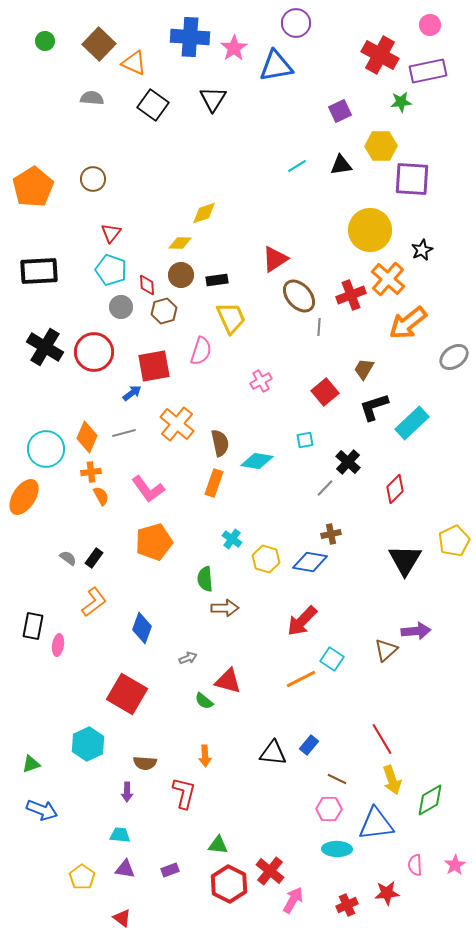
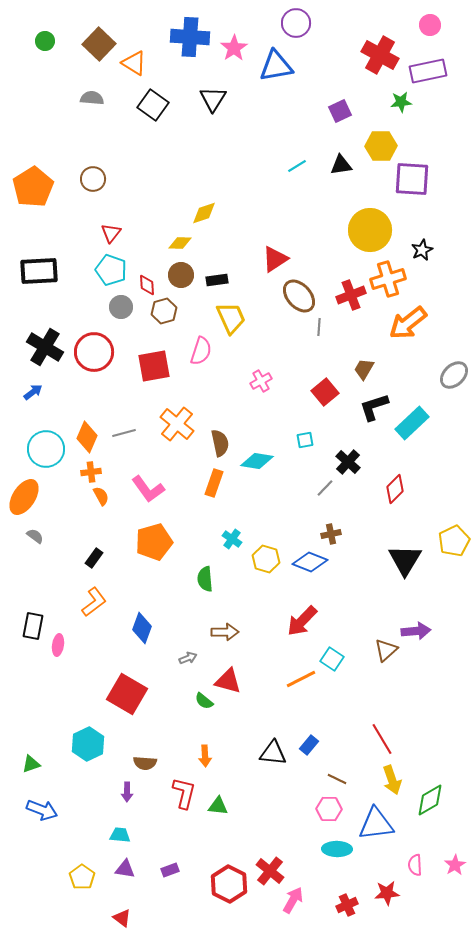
orange triangle at (134, 63): rotated 8 degrees clockwise
orange cross at (388, 279): rotated 32 degrees clockwise
gray ellipse at (454, 357): moved 18 px down; rotated 8 degrees counterclockwise
blue arrow at (132, 393): moved 99 px left, 1 px up
gray semicircle at (68, 558): moved 33 px left, 22 px up
blue diamond at (310, 562): rotated 12 degrees clockwise
brown arrow at (225, 608): moved 24 px down
green triangle at (218, 845): moved 39 px up
